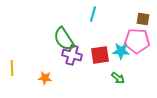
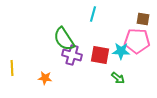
red square: rotated 18 degrees clockwise
